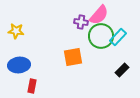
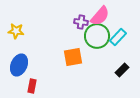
pink semicircle: moved 1 px right, 1 px down
green circle: moved 4 px left
blue ellipse: rotated 60 degrees counterclockwise
